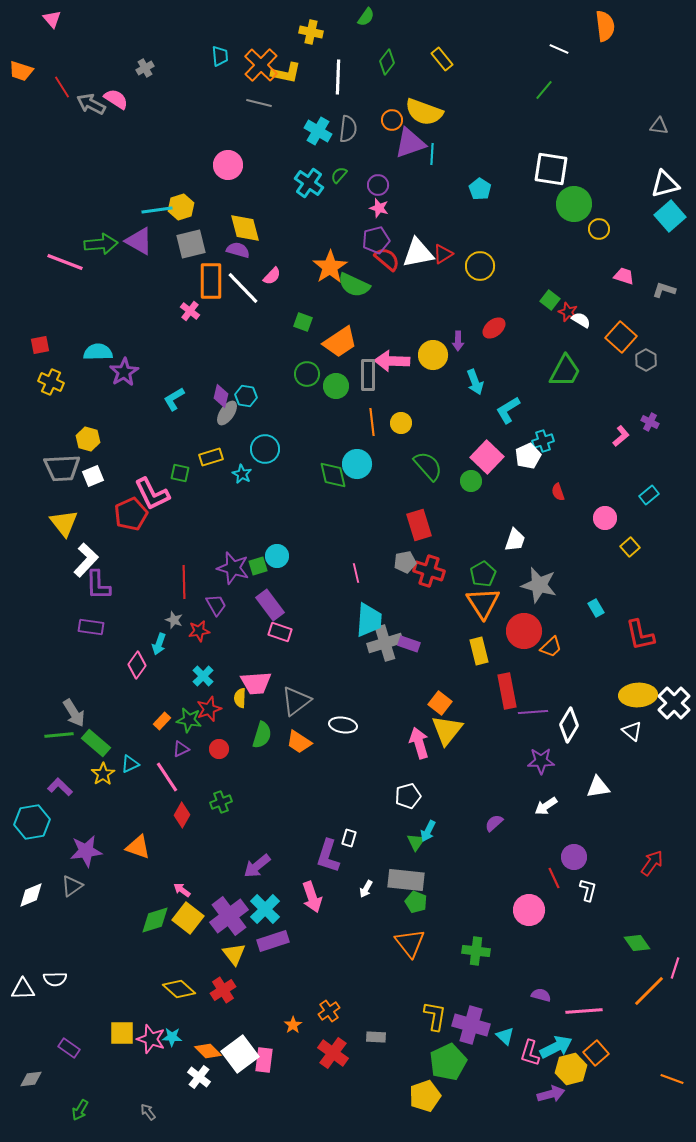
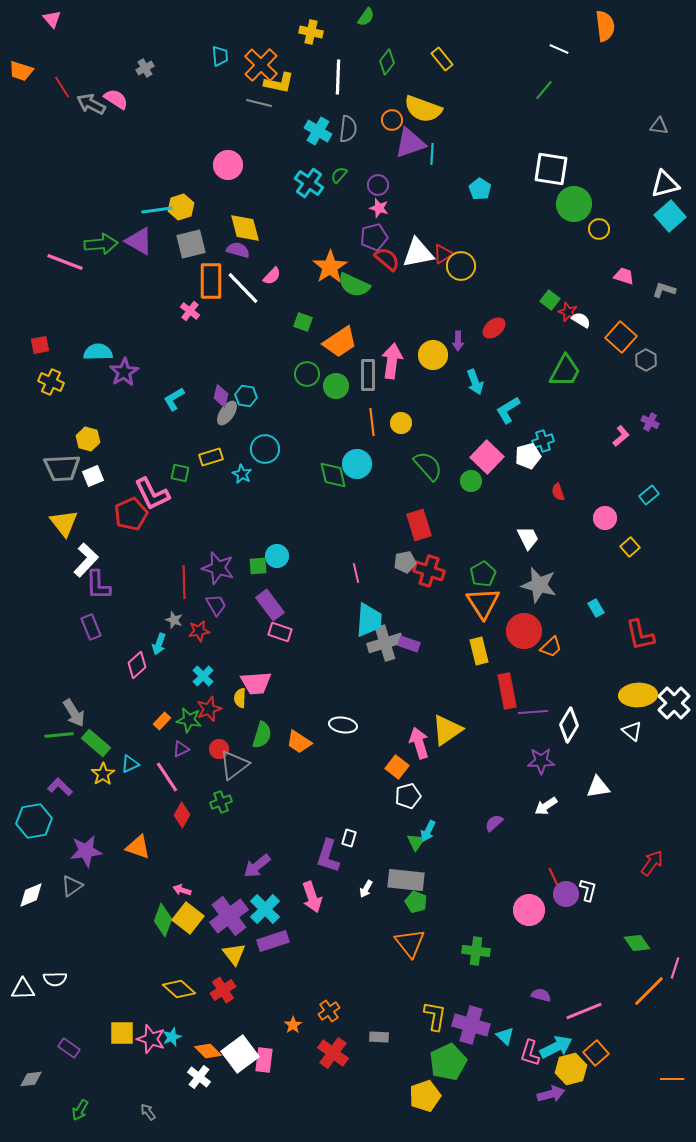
yellow L-shape at (286, 73): moved 7 px left, 10 px down
yellow semicircle at (424, 112): moved 1 px left, 3 px up
purple pentagon at (376, 240): moved 2 px left, 3 px up
yellow circle at (480, 266): moved 19 px left
pink arrow at (392, 361): rotated 96 degrees clockwise
white pentagon at (528, 456): rotated 10 degrees clockwise
white trapezoid at (515, 540): moved 13 px right, 2 px up; rotated 45 degrees counterclockwise
green square at (258, 566): rotated 12 degrees clockwise
purple star at (233, 568): moved 15 px left
purple rectangle at (91, 627): rotated 60 degrees clockwise
pink diamond at (137, 665): rotated 12 degrees clockwise
gray triangle at (296, 701): moved 62 px left, 64 px down
orange square at (440, 703): moved 43 px left, 64 px down
yellow triangle at (447, 730): rotated 16 degrees clockwise
cyan hexagon at (32, 822): moved 2 px right, 1 px up
purple circle at (574, 857): moved 8 px left, 37 px down
pink arrow at (182, 890): rotated 18 degrees counterclockwise
green diamond at (155, 920): moved 8 px right; rotated 52 degrees counterclockwise
pink line at (584, 1011): rotated 18 degrees counterclockwise
cyan star at (172, 1037): rotated 24 degrees counterclockwise
gray rectangle at (376, 1037): moved 3 px right
orange line at (672, 1079): rotated 20 degrees counterclockwise
